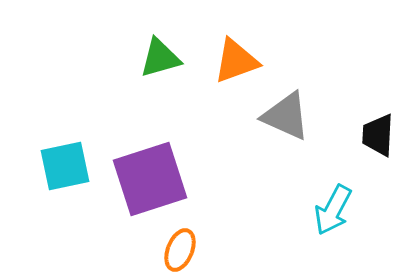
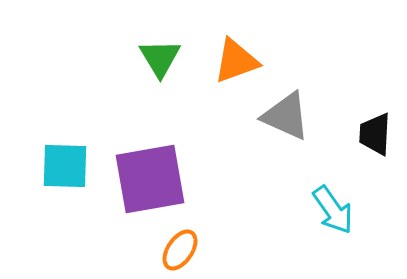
green triangle: rotated 45 degrees counterclockwise
black trapezoid: moved 3 px left, 1 px up
cyan square: rotated 14 degrees clockwise
purple square: rotated 8 degrees clockwise
cyan arrow: rotated 63 degrees counterclockwise
orange ellipse: rotated 12 degrees clockwise
